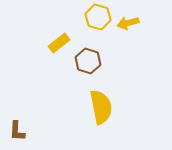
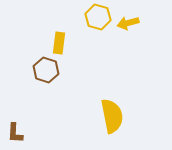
yellow rectangle: rotated 45 degrees counterclockwise
brown hexagon: moved 42 px left, 9 px down
yellow semicircle: moved 11 px right, 9 px down
brown L-shape: moved 2 px left, 2 px down
